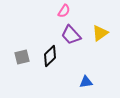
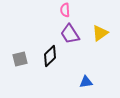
pink semicircle: moved 1 px right, 1 px up; rotated 144 degrees clockwise
purple trapezoid: moved 1 px left, 1 px up; rotated 10 degrees clockwise
gray square: moved 2 px left, 2 px down
